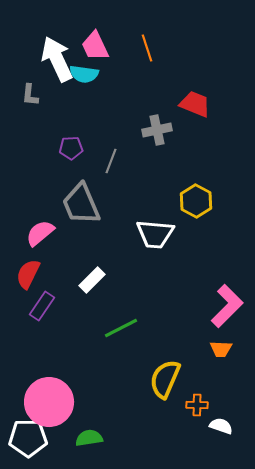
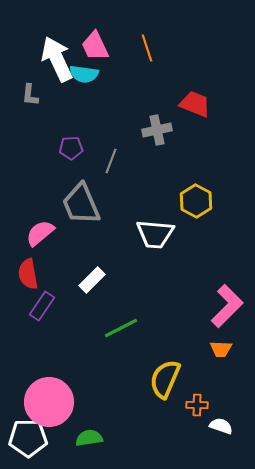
red semicircle: rotated 36 degrees counterclockwise
